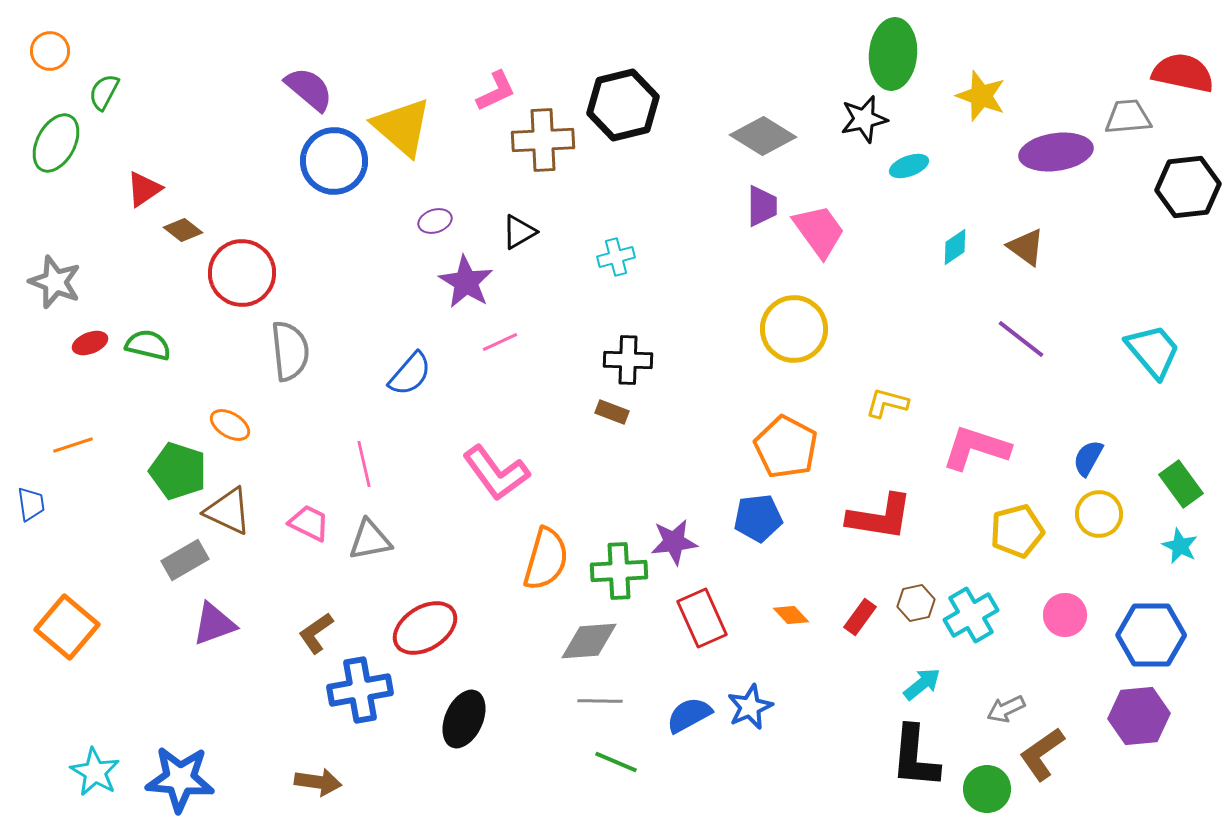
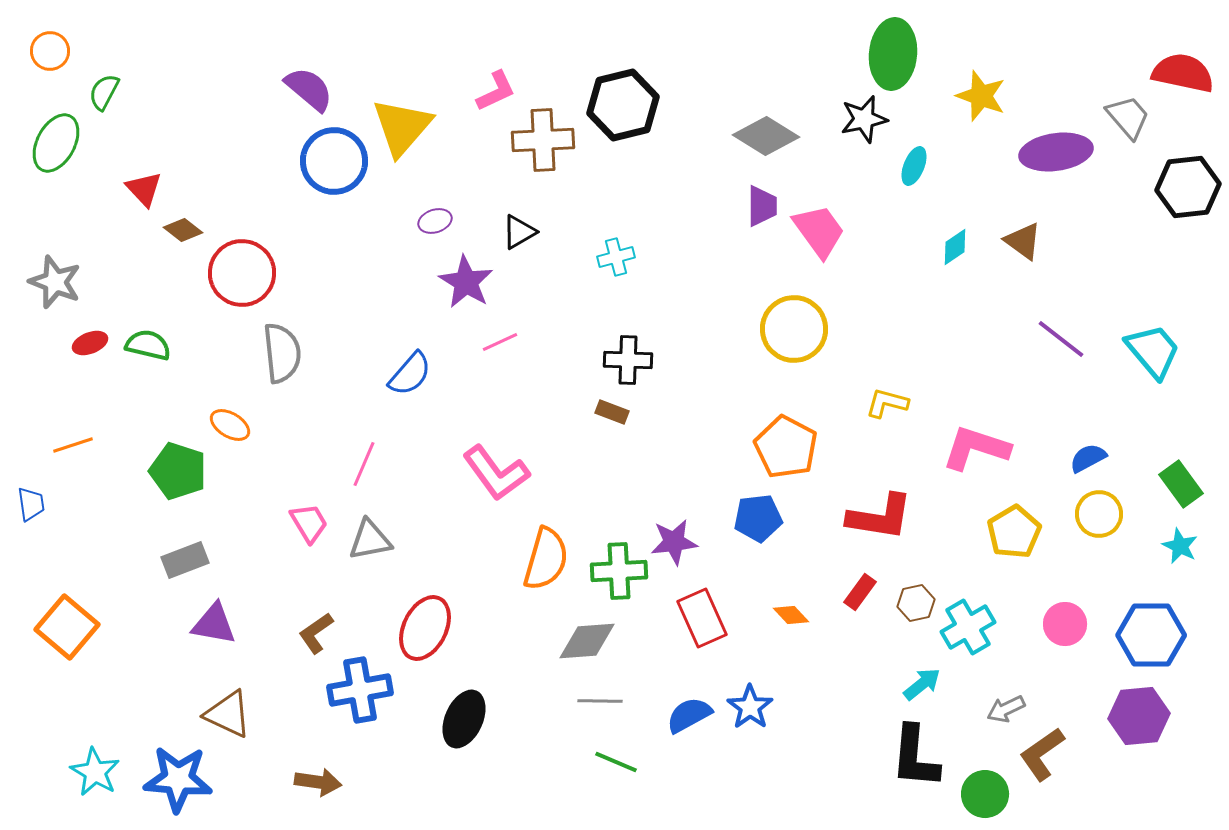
gray trapezoid at (1128, 117): rotated 54 degrees clockwise
yellow triangle at (402, 127): rotated 30 degrees clockwise
gray diamond at (763, 136): moved 3 px right
cyan ellipse at (909, 166): moved 5 px right; rotated 48 degrees counterclockwise
red triangle at (144, 189): rotated 39 degrees counterclockwise
brown triangle at (1026, 247): moved 3 px left, 6 px up
purple line at (1021, 339): moved 40 px right
gray semicircle at (290, 351): moved 8 px left, 2 px down
blue semicircle at (1088, 458): rotated 33 degrees clockwise
pink line at (364, 464): rotated 36 degrees clockwise
brown triangle at (228, 511): moved 203 px down
pink trapezoid at (309, 523): rotated 33 degrees clockwise
yellow pentagon at (1017, 531): moved 3 px left, 1 px down; rotated 16 degrees counterclockwise
gray rectangle at (185, 560): rotated 9 degrees clockwise
cyan cross at (971, 615): moved 3 px left, 12 px down
pink circle at (1065, 615): moved 9 px down
red rectangle at (860, 617): moved 25 px up
purple triangle at (214, 624): rotated 30 degrees clockwise
red ellipse at (425, 628): rotated 32 degrees counterclockwise
gray diamond at (589, 641): moved 2 px left
blue star at (750, 707): rotated 12 degrees counterclockwise
blue star at (180, 779): moved 2 px left
green circle at (987, 789): moved 2 px left, 5 px down
